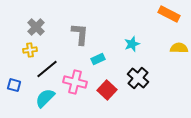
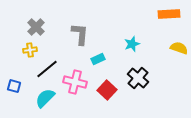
orange rectangle: rotated 30 degrees counterclockwise
yellow semicircle: rotated 18 degrees clockwise
blue square: moved 1 px down
